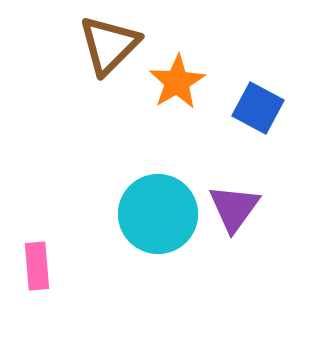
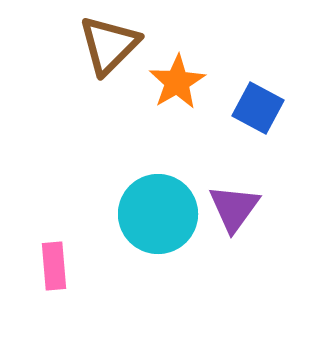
pink rectangle: moved 17 px right
